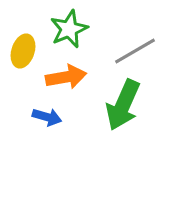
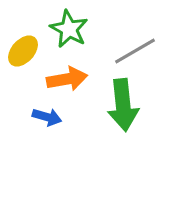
green star: rotated 21 degrees counterclockwise
yellow ellipse: rotated 24 degrees clockwise
orange arrow: moved 1 px right, 2 px down
green arrow: rotated 30 degrees counterclockwise
